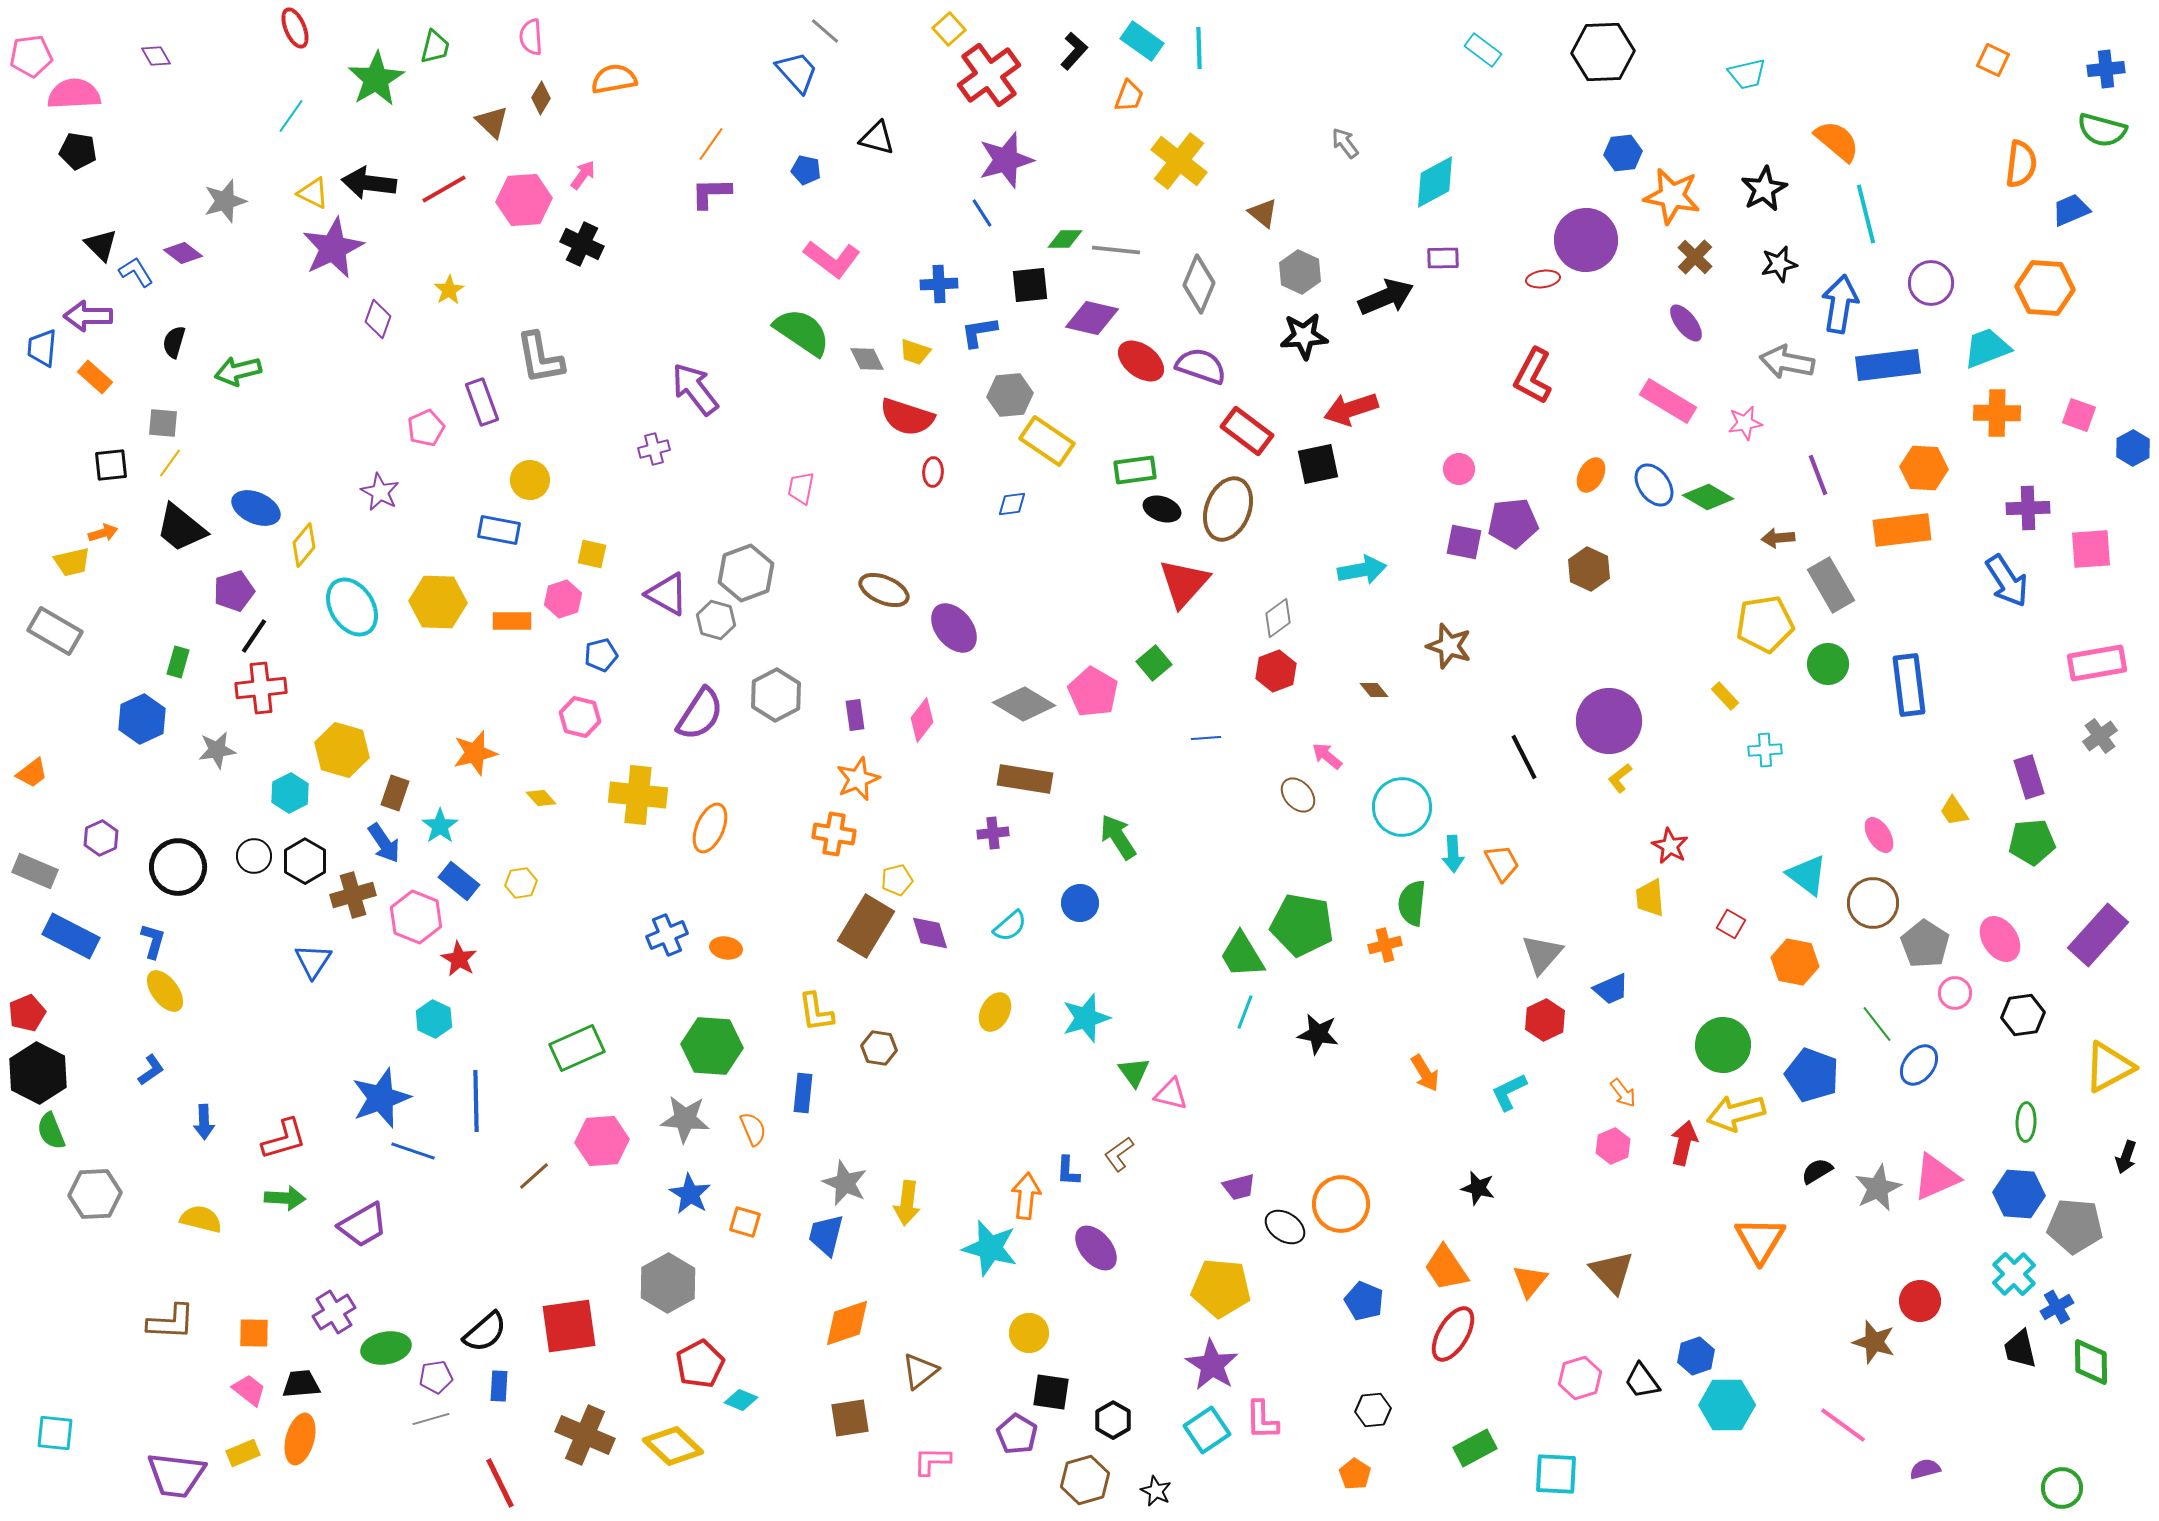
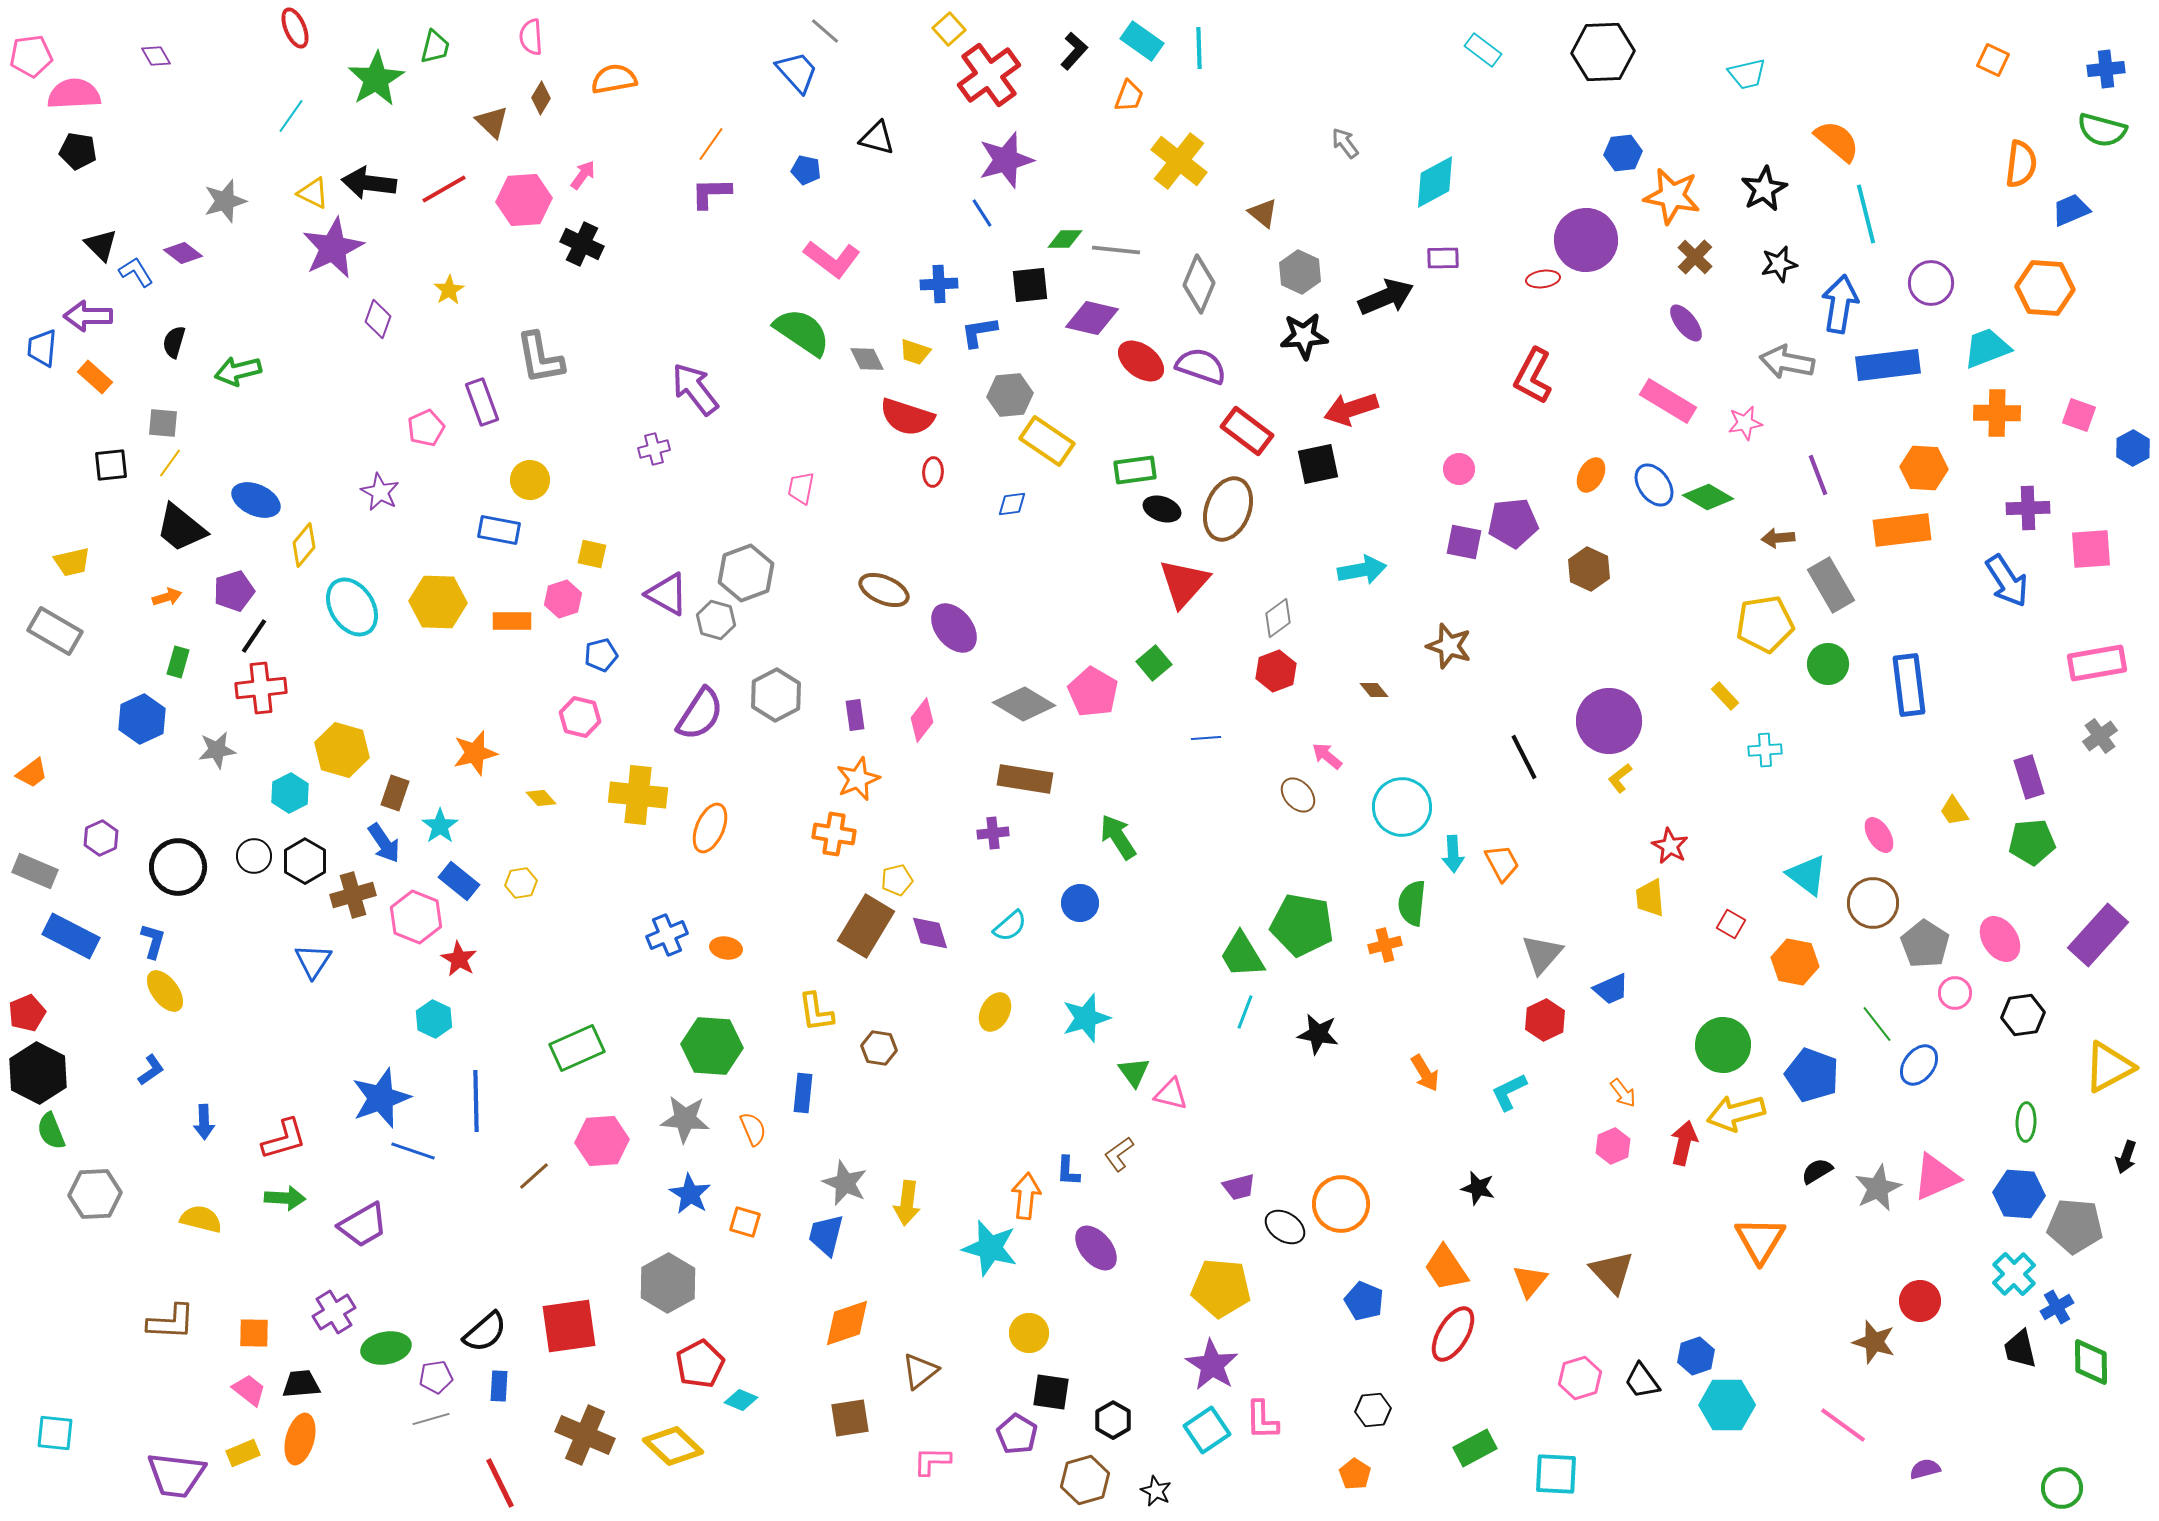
blue ellipse at (256, 508): moved 8 px up
orange arrow at (103, 533): moved 64 px right, 64 px down
